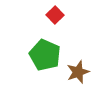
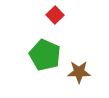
brown star: moved 1 px right; rotated 20 degrees clockwise
